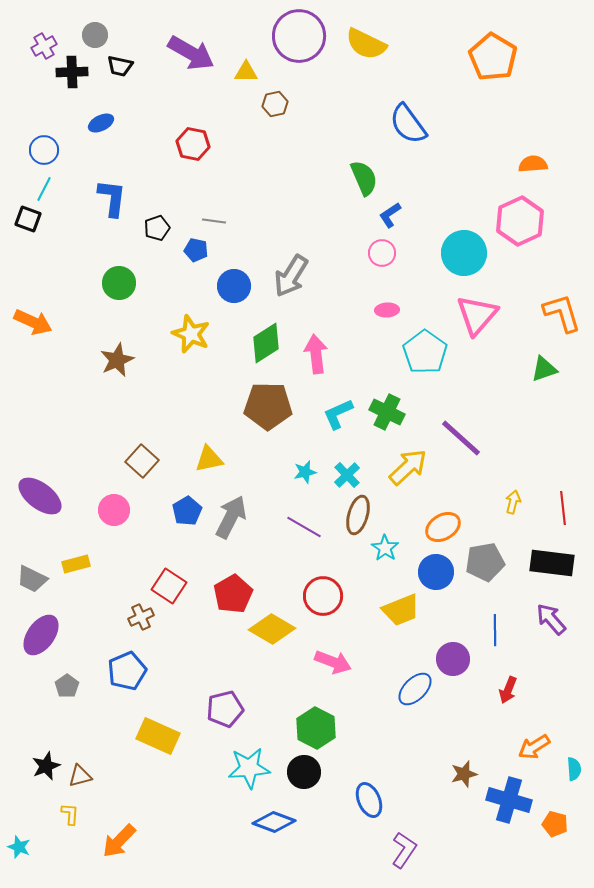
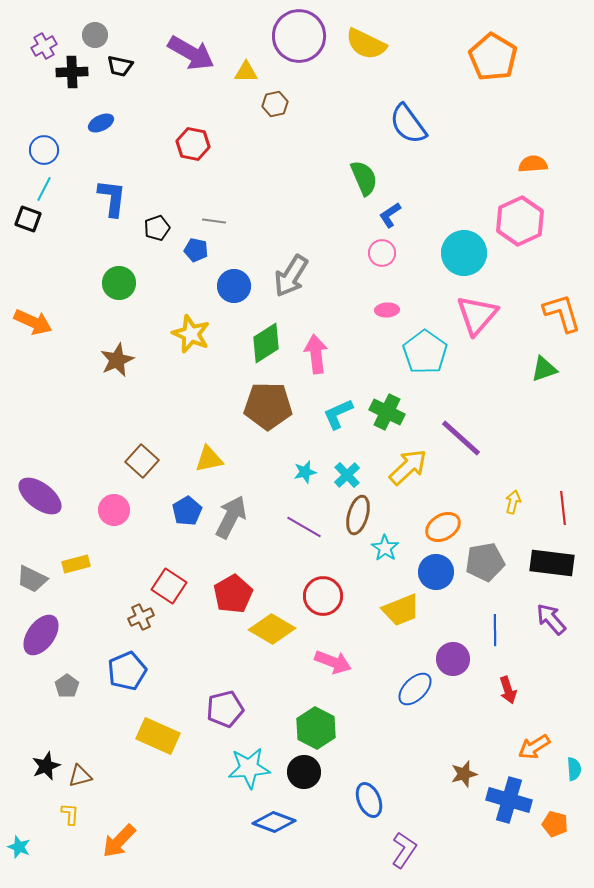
red arrow at (508, 690): rotated 40 degrees counterclockwise
